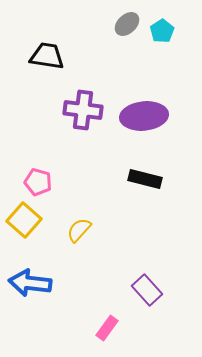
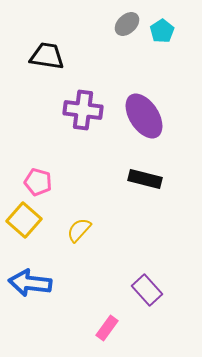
purple ellipse: rotated 63 degrees clockwise
